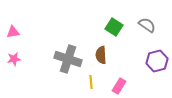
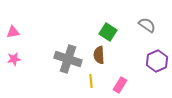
green square: moved 6 px left, 5 px down
brown semicircle: moved 2 px left
purple hexagon: rotated 10 degrees counterclockwise
yellow line: moved 1 px up
pink rectangle: moved 1 px right, 1 px up
